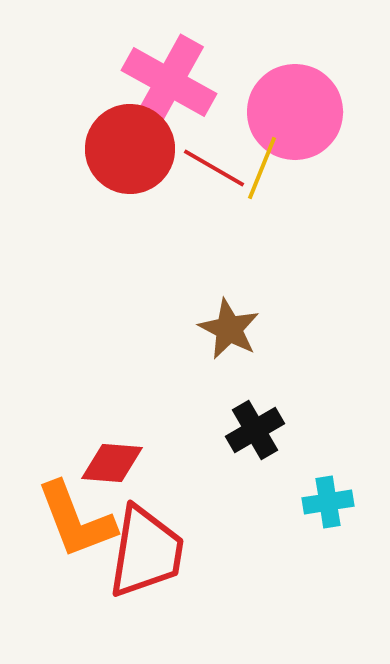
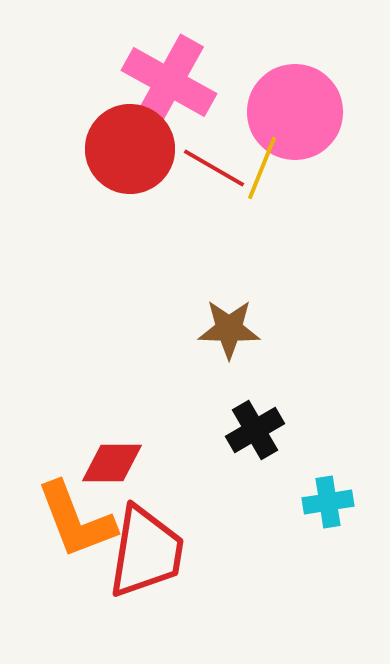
brown star: rotated 26 degrees counterclockwise
red diamond: rotated 4 degrees counterclockwise
